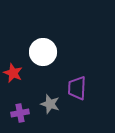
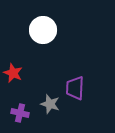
white circle: moved 22 px up
purple trapezoid: moved 2 px left
purple cross: rotated 24 degrees clockwise
